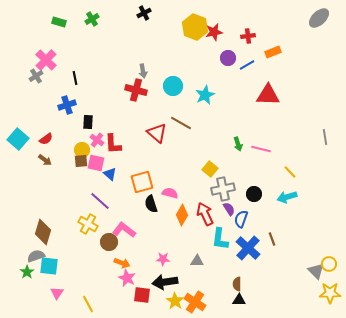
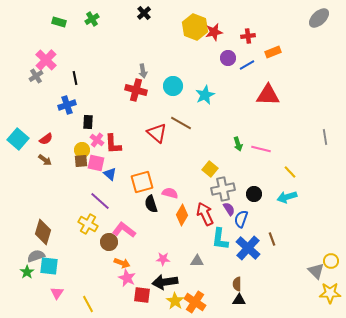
black cross at (144, 13): rotated 16 degrees counterclockwise
yellow circle at (329, 264): moved 2 px right, 3 px up
